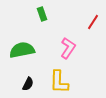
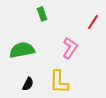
pink L-shape: moved 2 px right
